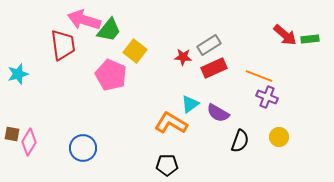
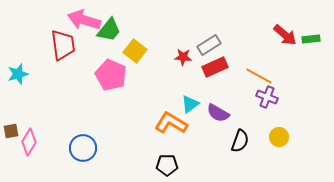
green rectangle: moved 1 px right
red rectangle: moved 1 px right, 1 px up
orange line: rotated 8 degrees clockwise
brown square: moved 1 px left, 3 px up; rotated 21 degrees counterclockwise
